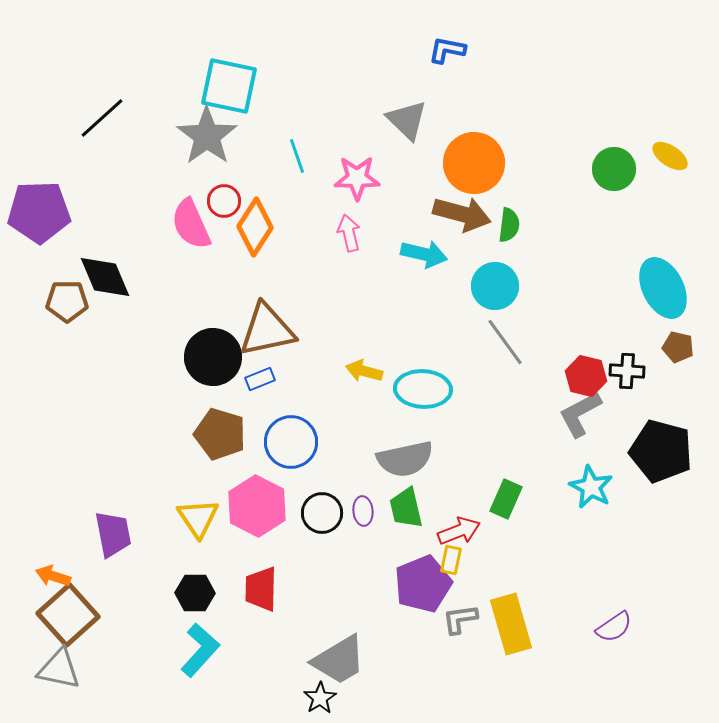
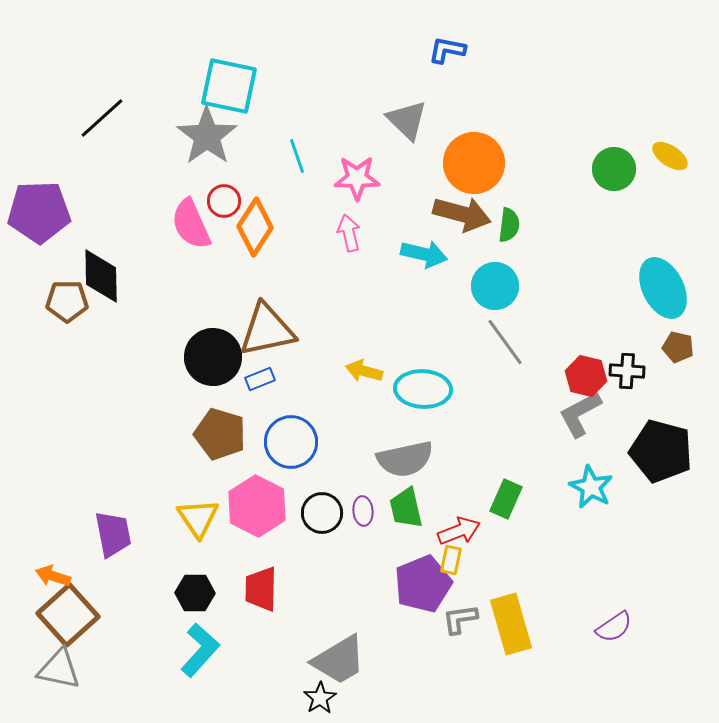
black diamond at (105, 277): moved 4 px left, 1 px up; rotated 22 degrees clockwise
